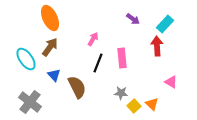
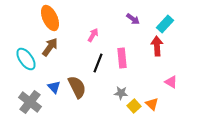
pink arrow: moved 4 px up
blue triangle: moved 12 px down
